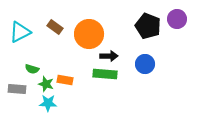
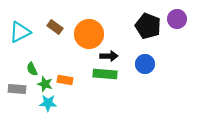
green semicircle: rotated 48 degrees clockwise
green star: moved 1 px left
